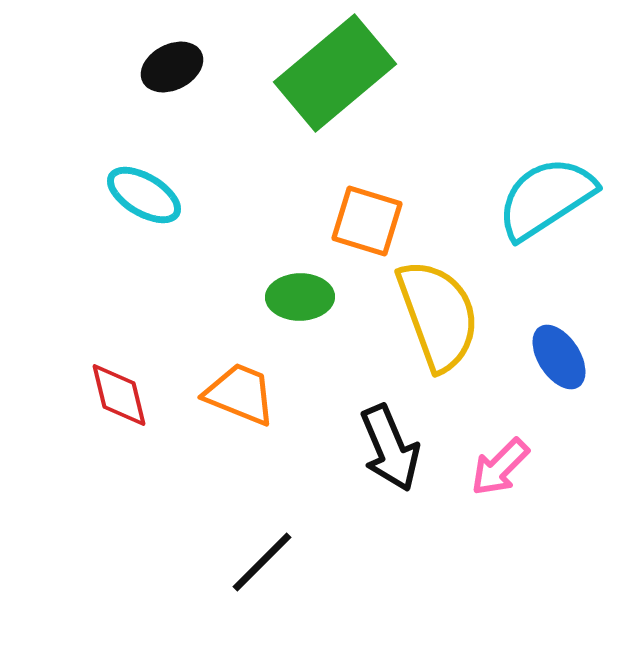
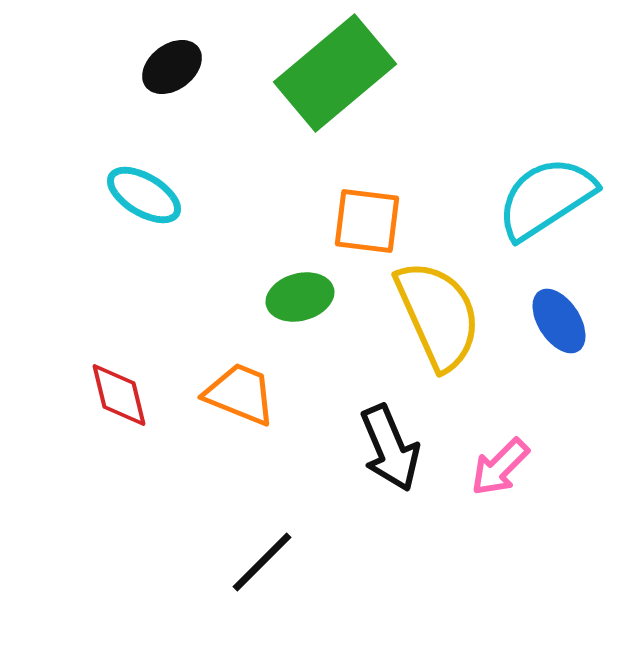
black ellipse: rotated 10 degrees counterclockwise
orange square: rotated 10 degrees counterclockwise
green ellipse: rotated 14 degrees counterclockwise
yellow semicircle: rotated 4 degrees counterclockwise
blue ellipse: moved 36 px up
